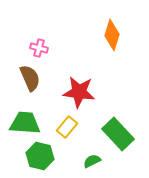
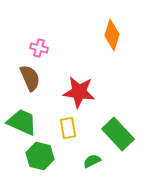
green trapezoid: moved 3 px left, 1 px up; rotated 20 degrees clockwise
yellow rectangle: moved 1 px right, 1 px down; rotated 50 degrees counterclockwise
